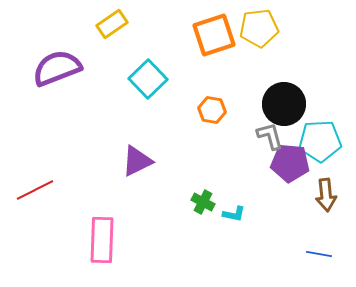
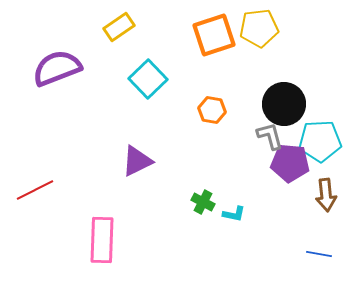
yellow rectangle: moved 7 px right, 3 px down
